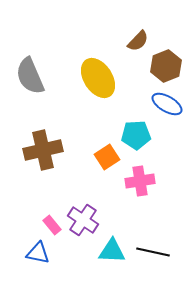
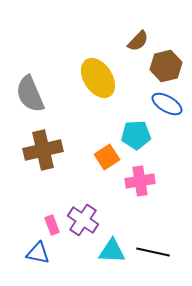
brown hexagon: rotated 8 degrees clockwise
gray semicircle: moved 18 px down
pink rectangle: rotated 18 degrees clockwise
